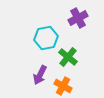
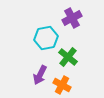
purple cross: moved 6 px left
orange cross: moved 1 px left, 1 px up
